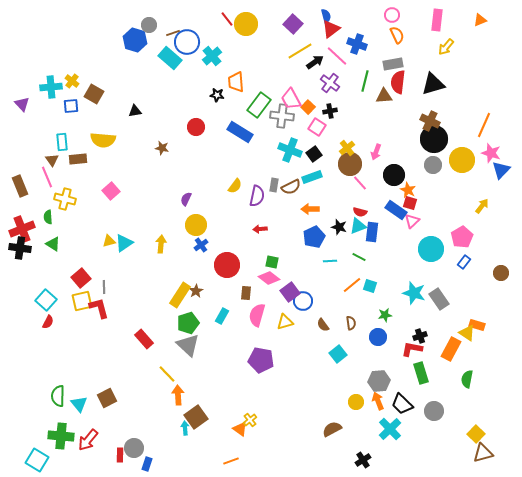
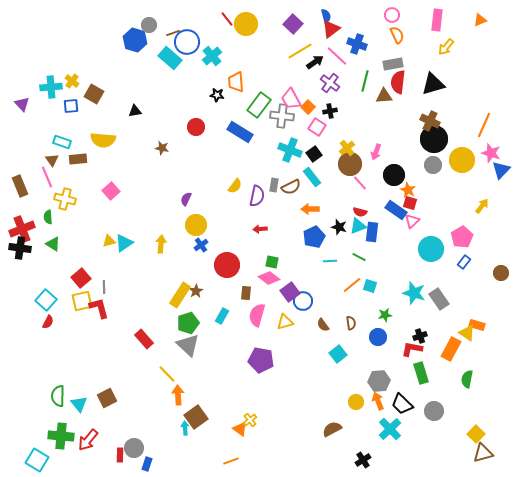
cyan rectangle at (62, 142): rotated 66 degrees counterclockwise
cyan rectangle at (312, 177): rotated 72 degrees clockwise
